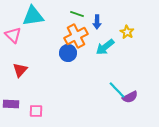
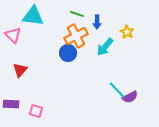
cyan triangle: rotated 15 degrees clockwise
cyan arrow: rotated 12 degrees counterclockwise
pink square: rotated 16 degrees clockwise
